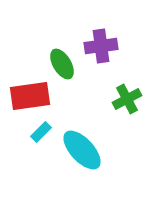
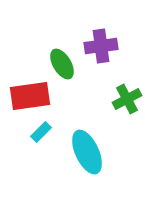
cyan ellipse: moved 5 px right, 2 px down; rotated 18 degrees clockwise
